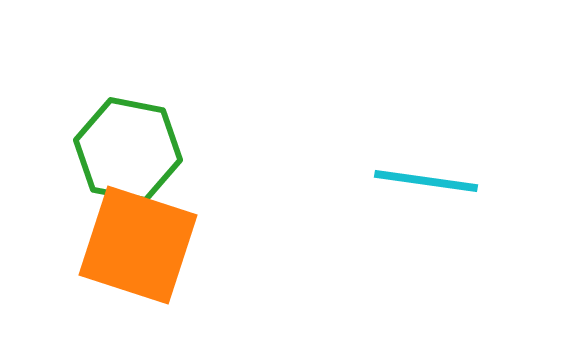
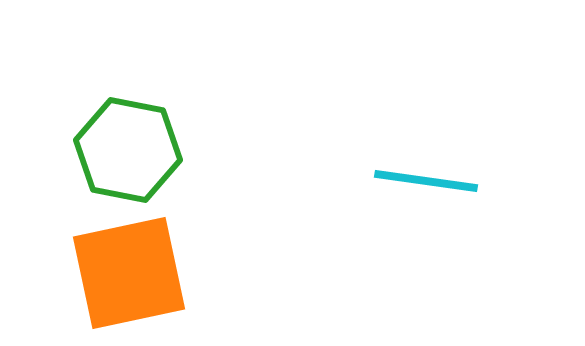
orange square: moved 9 px left, 28 px down; rotated 30 degrees counterclockwise
